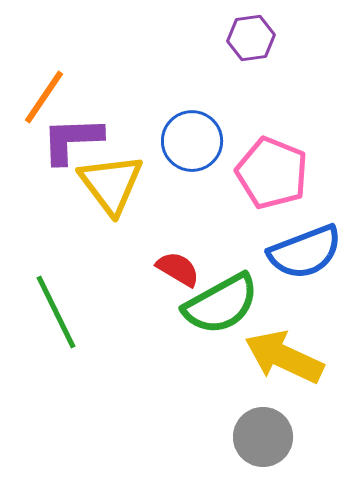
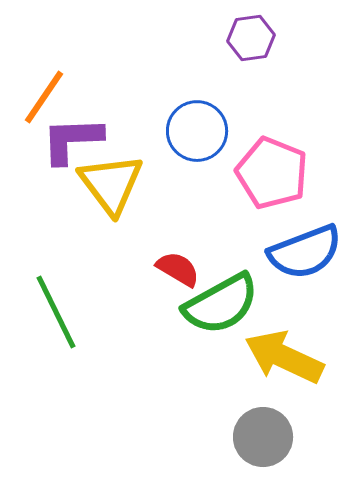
blue circle: moved 5 px right, 10 px up
